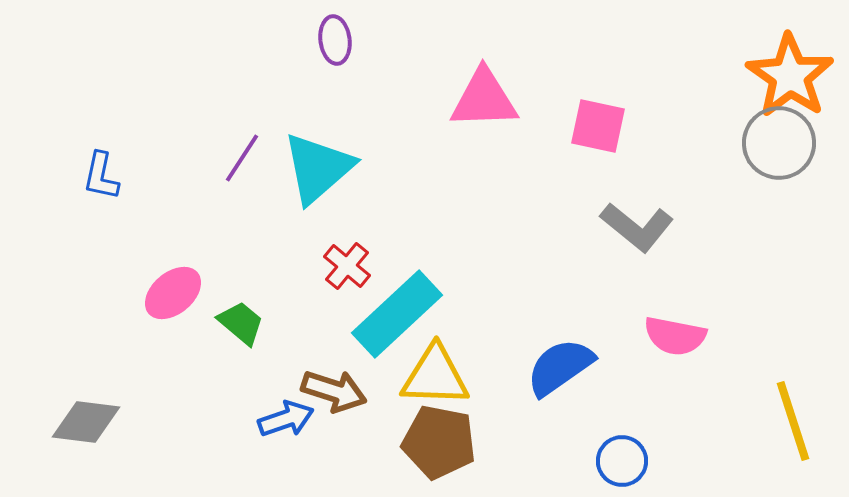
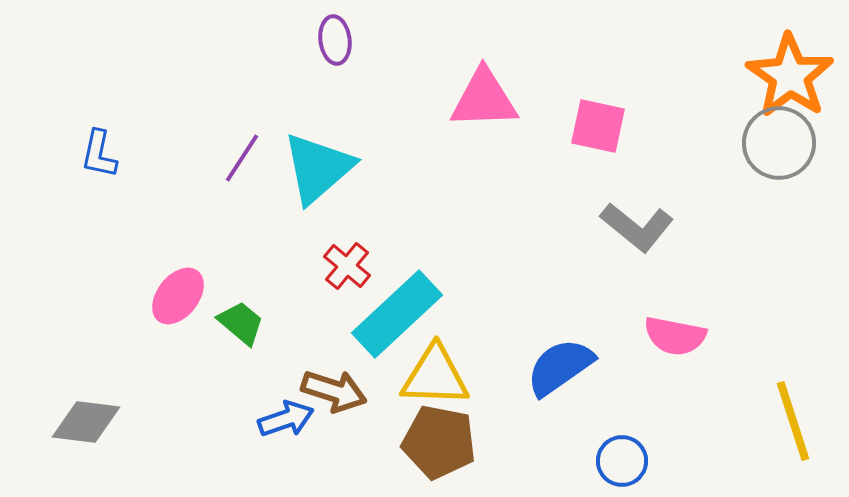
blue L-shape: moved 2 px left, 22 px up
pink ellipse: moved 5 px right, 3 px down; rotated 12 degrees counterclockwise
